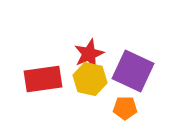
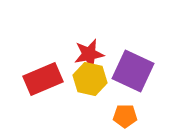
red star: rotated 12 degrees clockwise
red rectangle: rotated 15 degrees counterclockwise
orange pentagon: moved 8 px down
